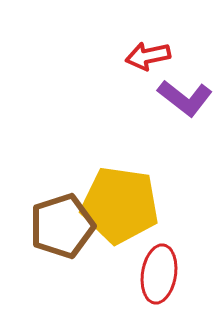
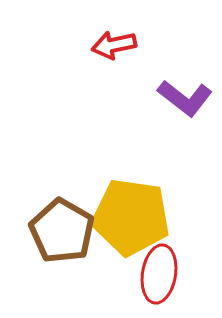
red arrow: moved 34 px left, 11 px up
yellow pentagon: moved 11 px right, 12 px down
brown pentagon: moved 5 px down; rotated 24 degrees counterclockwise
